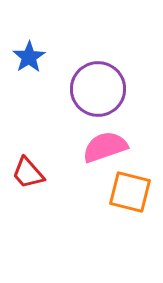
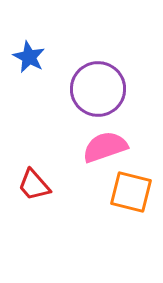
blue star: rotated 12 degrees counterclockwise
red trapezoid: moved 6 px right, 12 px down
orange square: moved 1 px right
